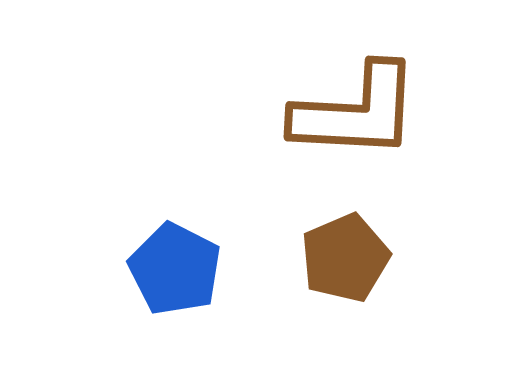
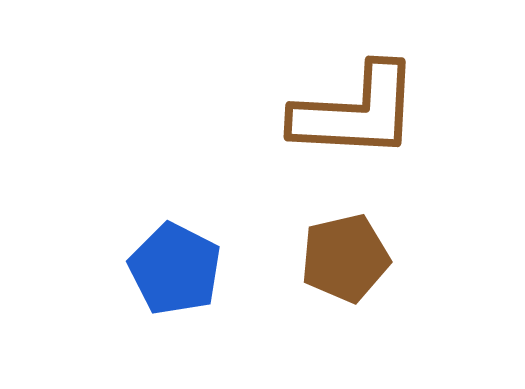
brown pentagon: rotated 10 degrees clockwise
